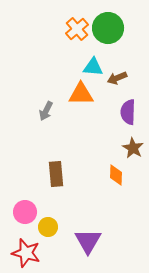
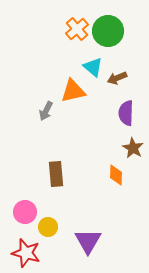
green circle: moved 3 px down
cyan triangle: rotated 35 degrees clockwise
orange triangle: moved 8 px left, 3 px up; rotated 12 degrees counterclockwise
purple semicircle: moved 2 px left, 1 px down
